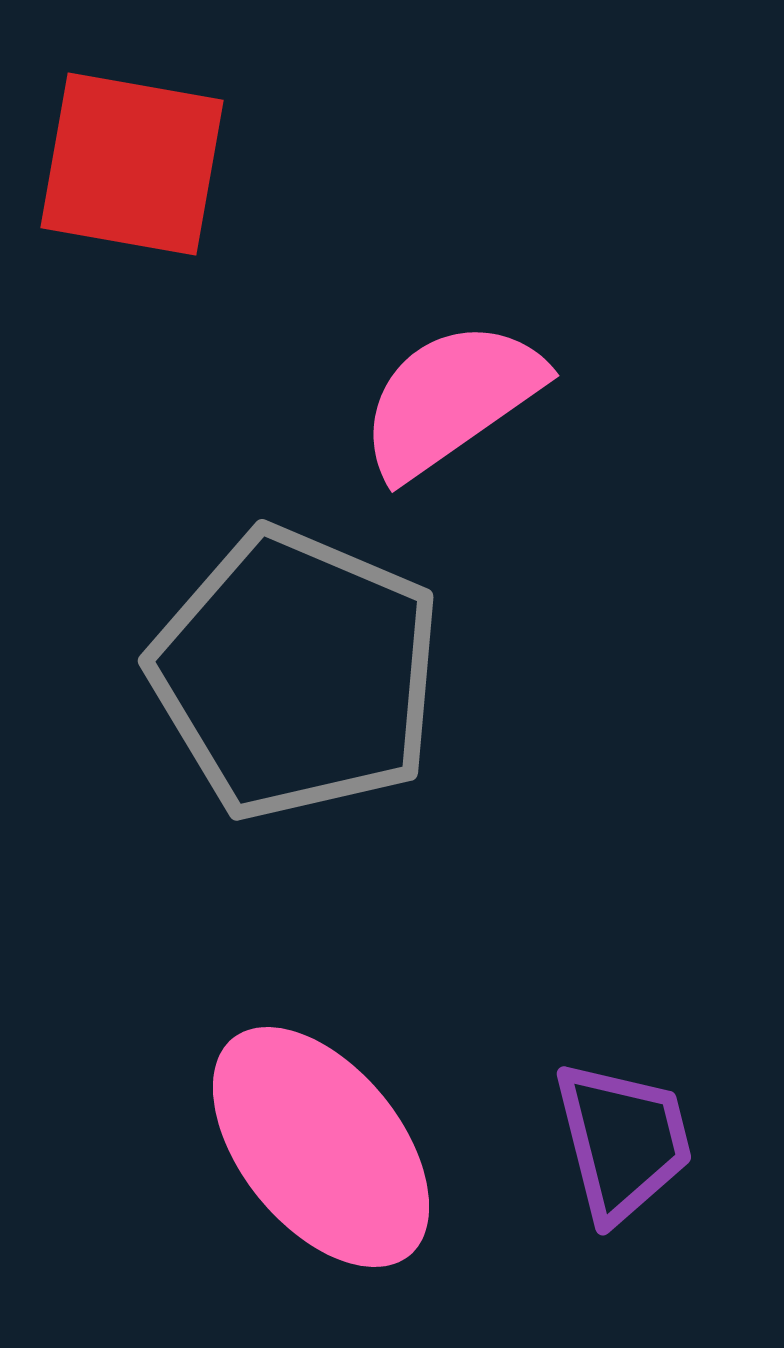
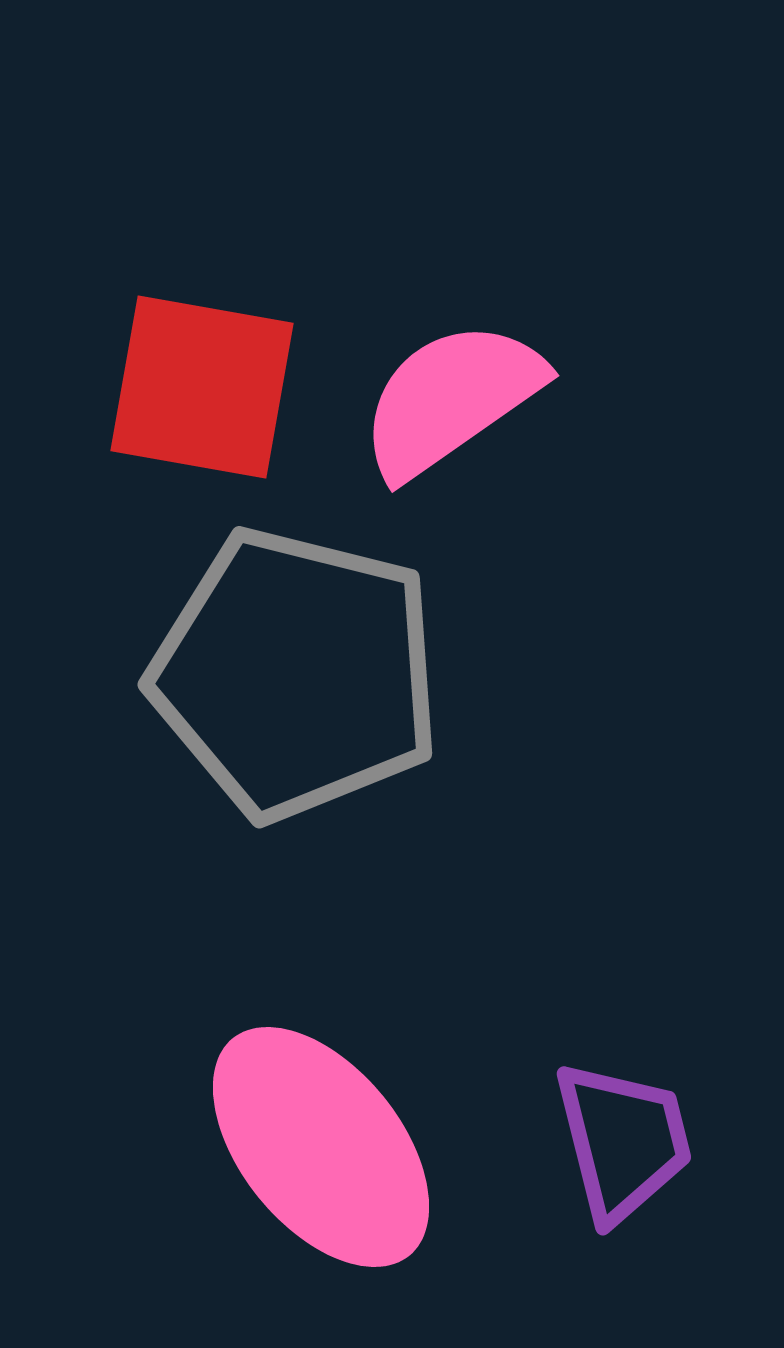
red square: moved 70 px right, 223 px down
gray pentagon: rotated 9 degrees counterclockwise
